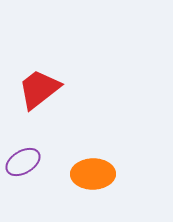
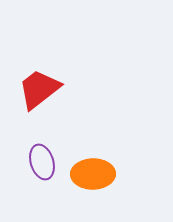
purple ellipse: moved 19 px right; rotated 76 degrees counterclockwise
